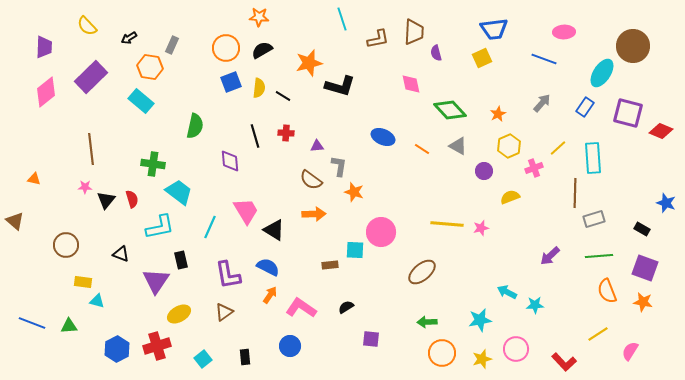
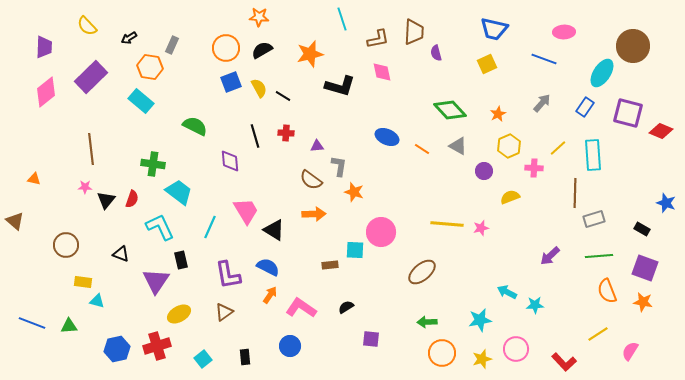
blue trapezoid at (494, 29): rotated 20 degrees clockwise
yellow square at (482, 58): moved 5 px right, 6 px down
orange star at (309, 63): moved 1 px right, 9 px up
pink diamond at (411, 84): moved 29 px left, 12 px up
yellow semicircle at (259, 88): rotated 36 degrees counterclockwise
green semicircle at (195, 126): rotated 75 degrees counterclockwise
blue ellipse at (383, 137): moved 4 px right
cyan rectangle at (593, 158): moved 3 px up
pink cross at (534, 168): rotated 24 degrees clockwise
red semicircle at (132, 199): rotated 36 degrees clockwise
cyan L-shape at (160, 227): rotated 104 degrees counterclockwise
blue hexagon at (117, 349): rotated 15 degrees clockwise
